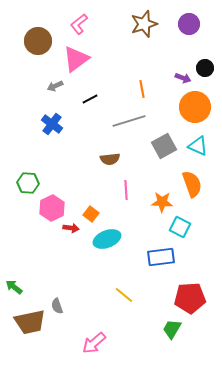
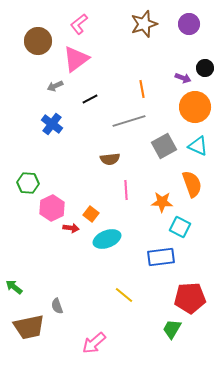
brown trapezoid: moved 1 px left, 5 px down
